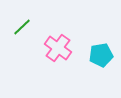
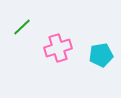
pink cross: rotated 36 degrees clockwise
